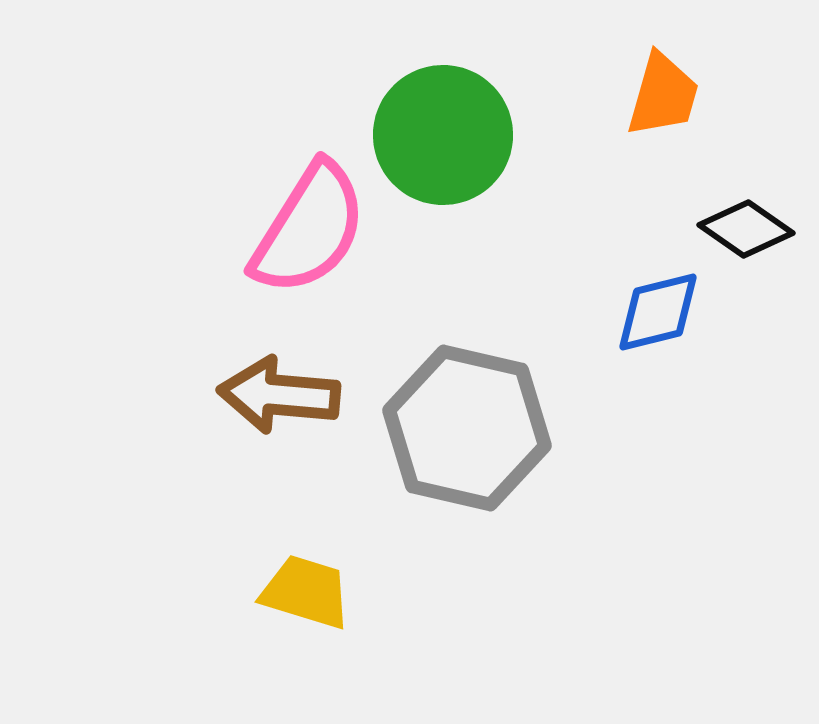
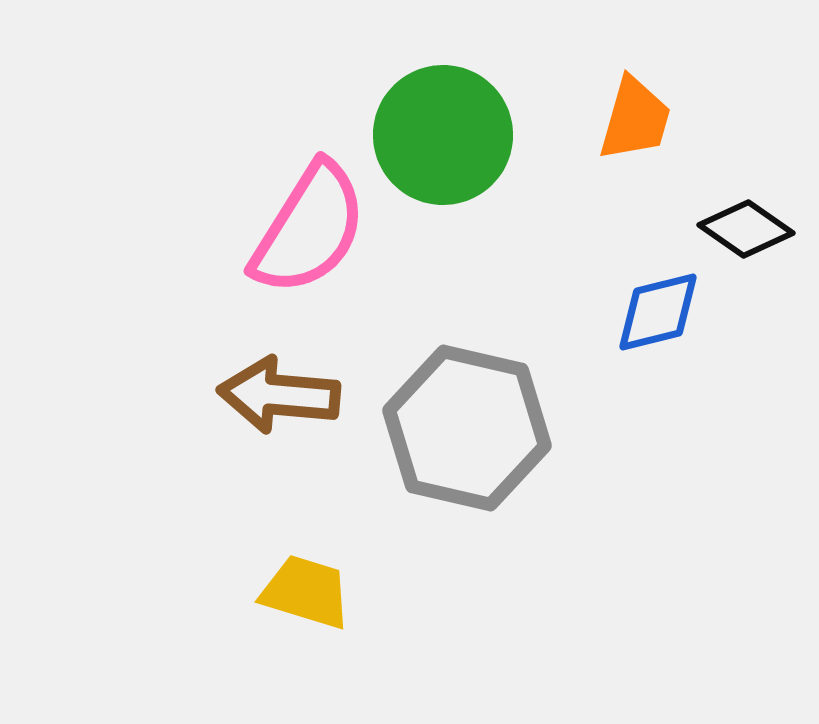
orange trapezoid: moved 28 px left, 24 px down
